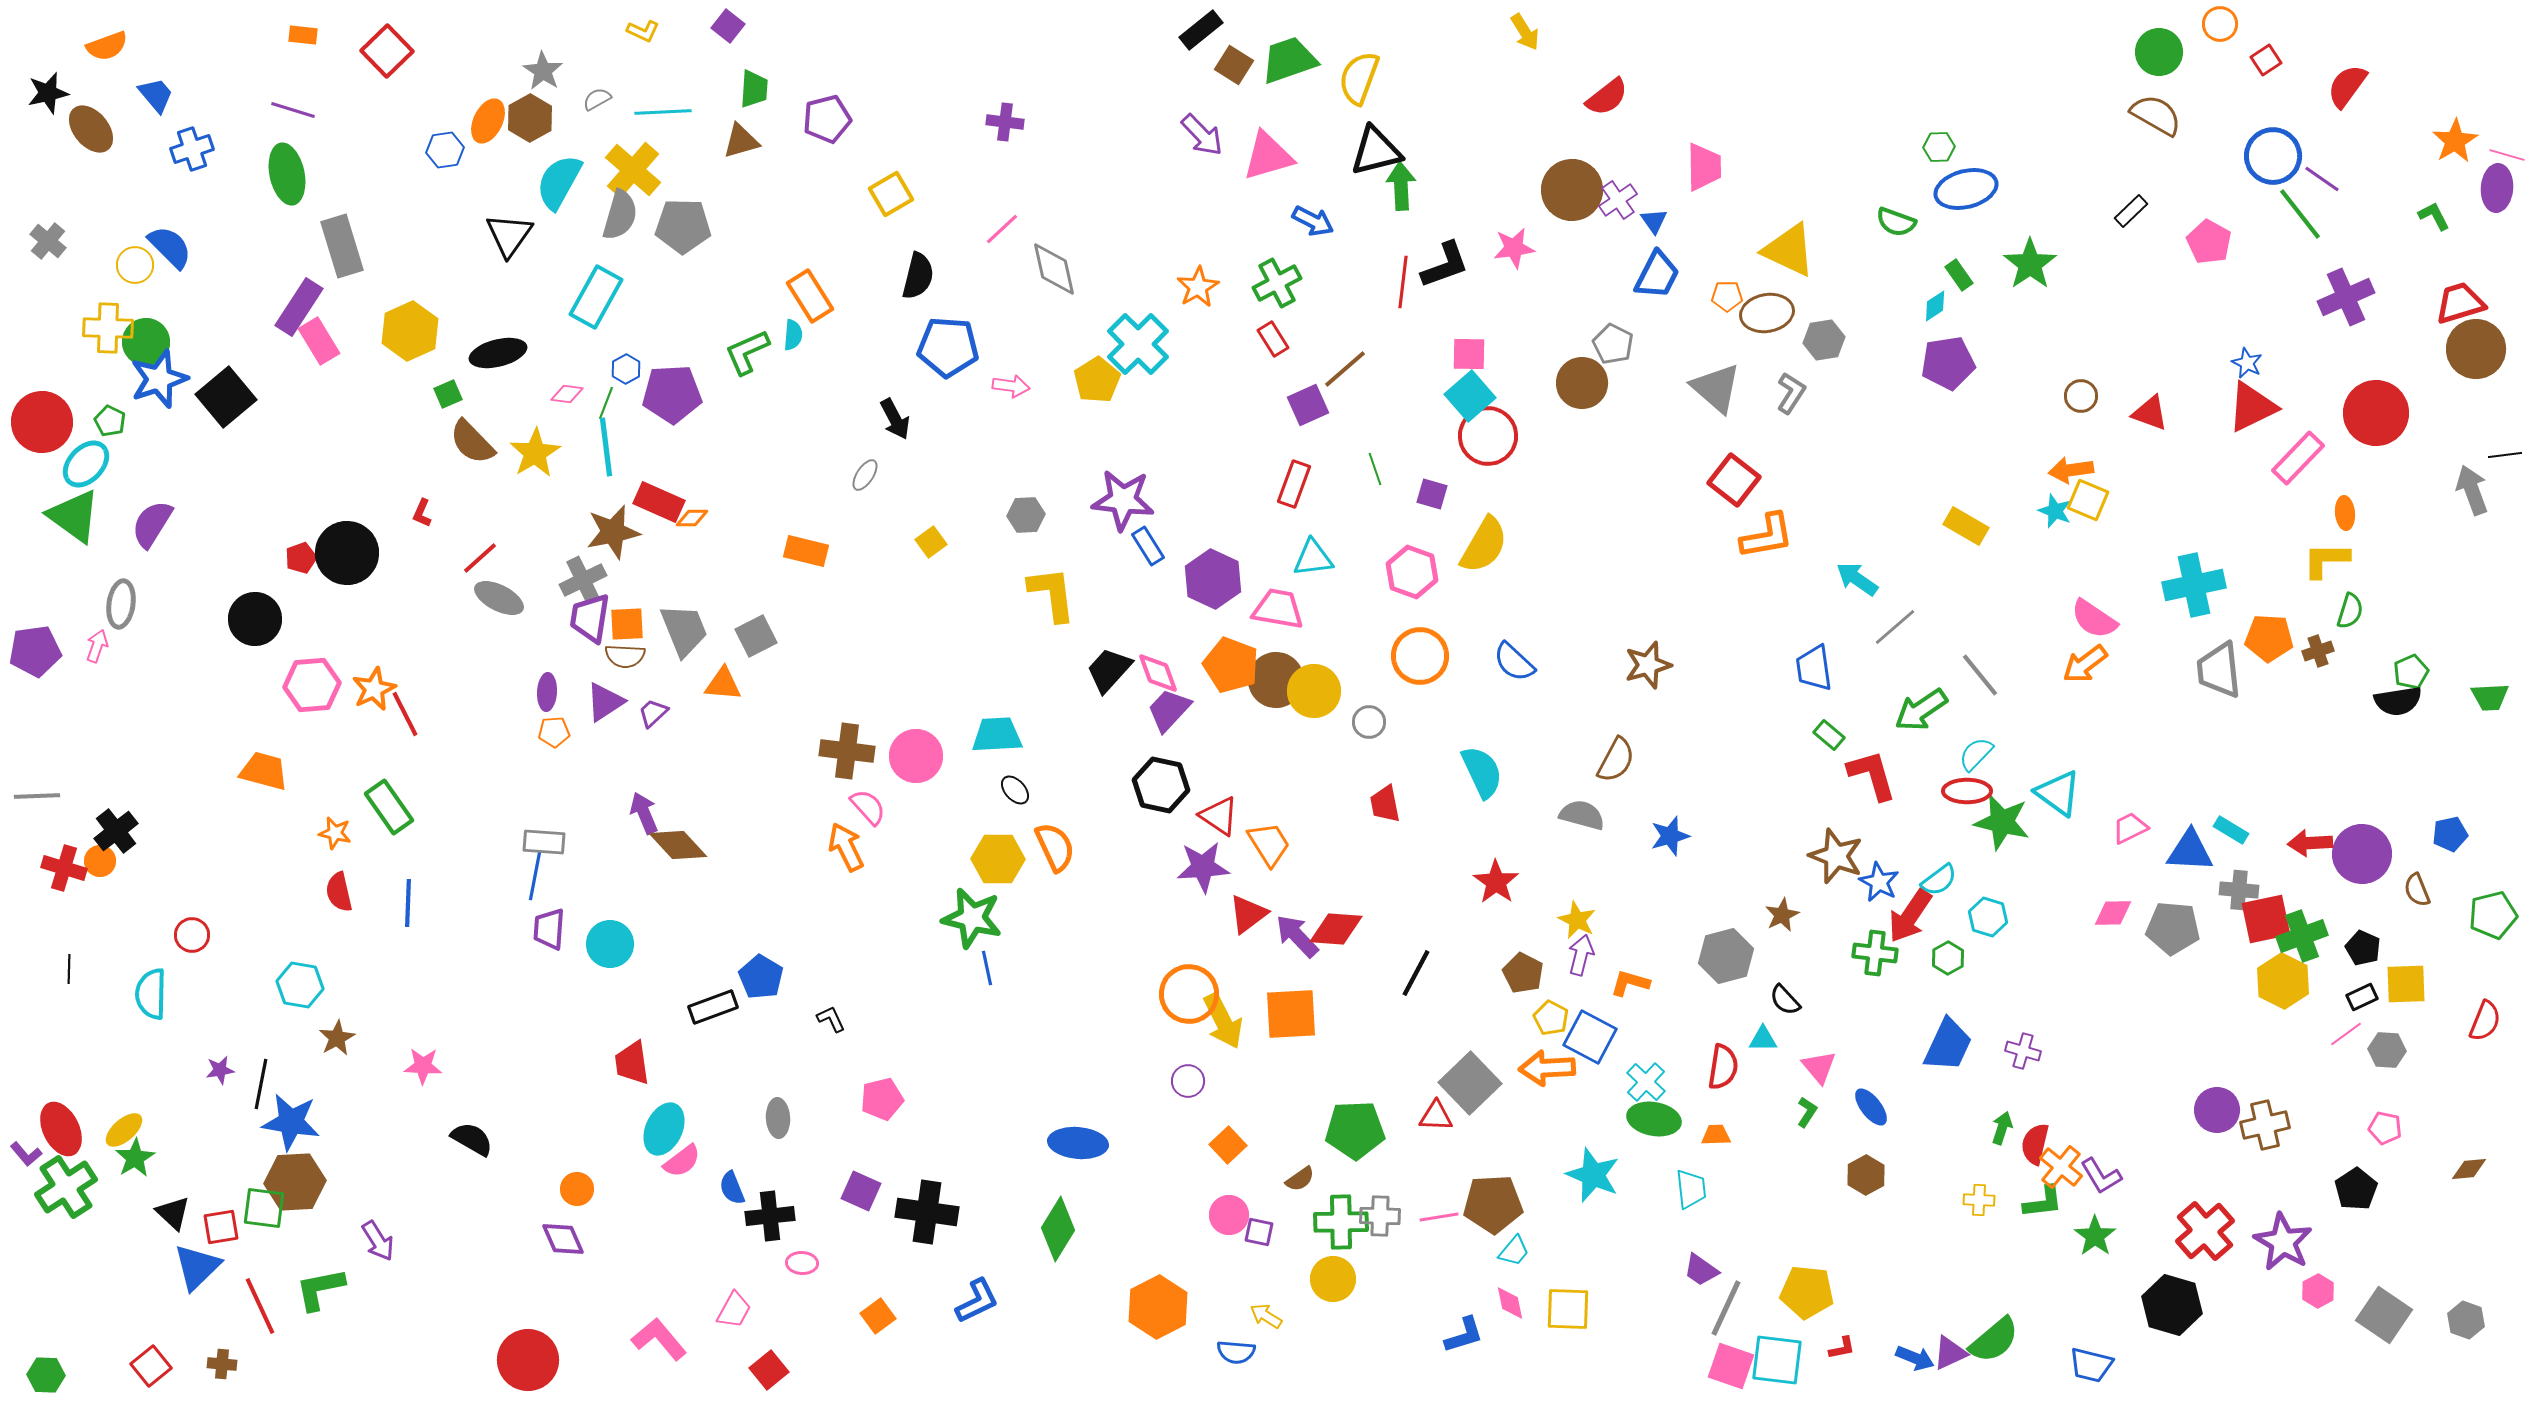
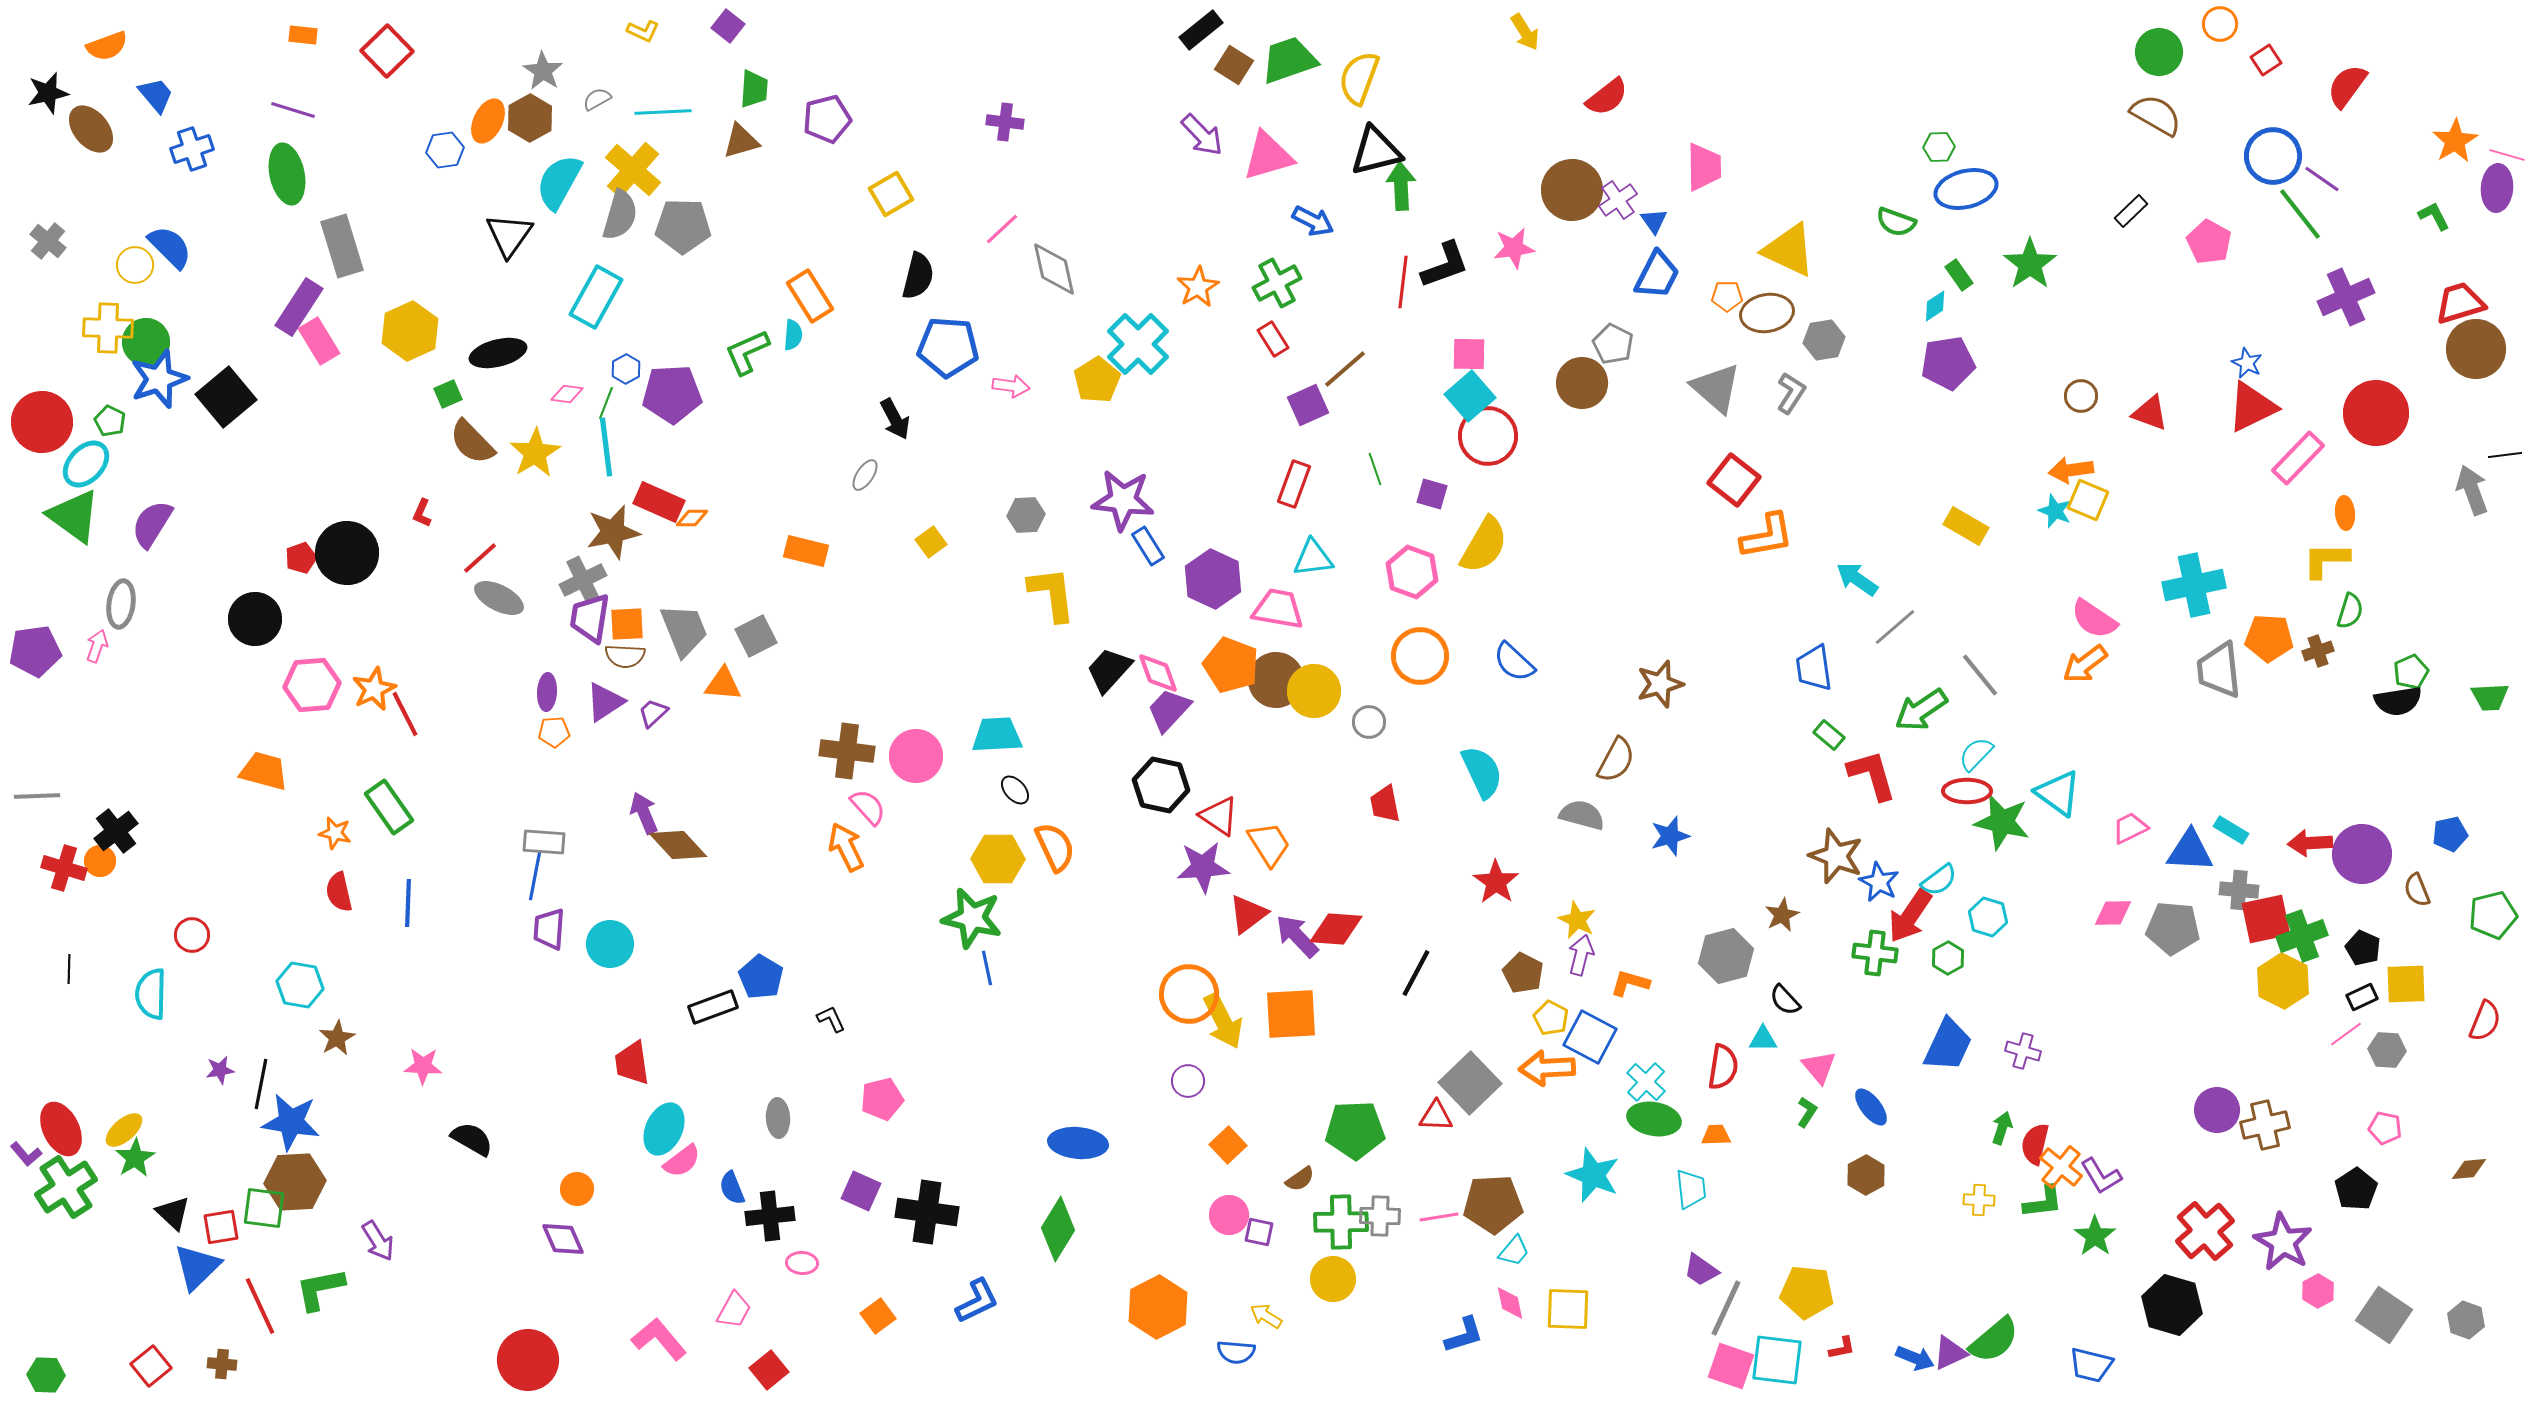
brown star at (1648, 665): moved 12 px right, 19 px down
